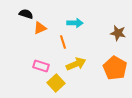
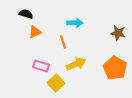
orange triangle: moved 5 px left, 4 px down
